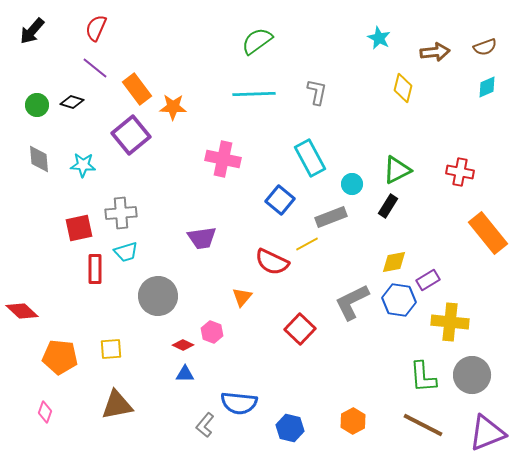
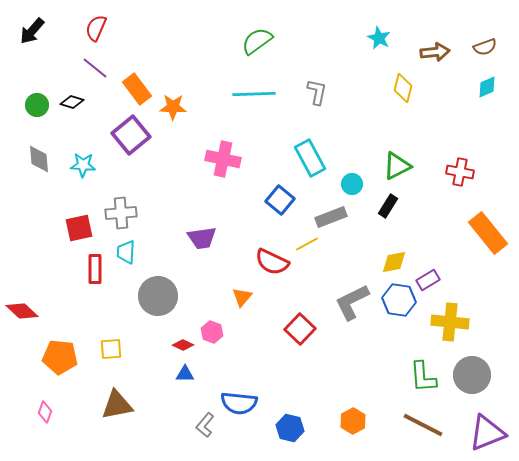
green triangle at (397, 170): moved 4 px up
cyan trapezoid at (126, 252): rotated 110 degrees clockwise
